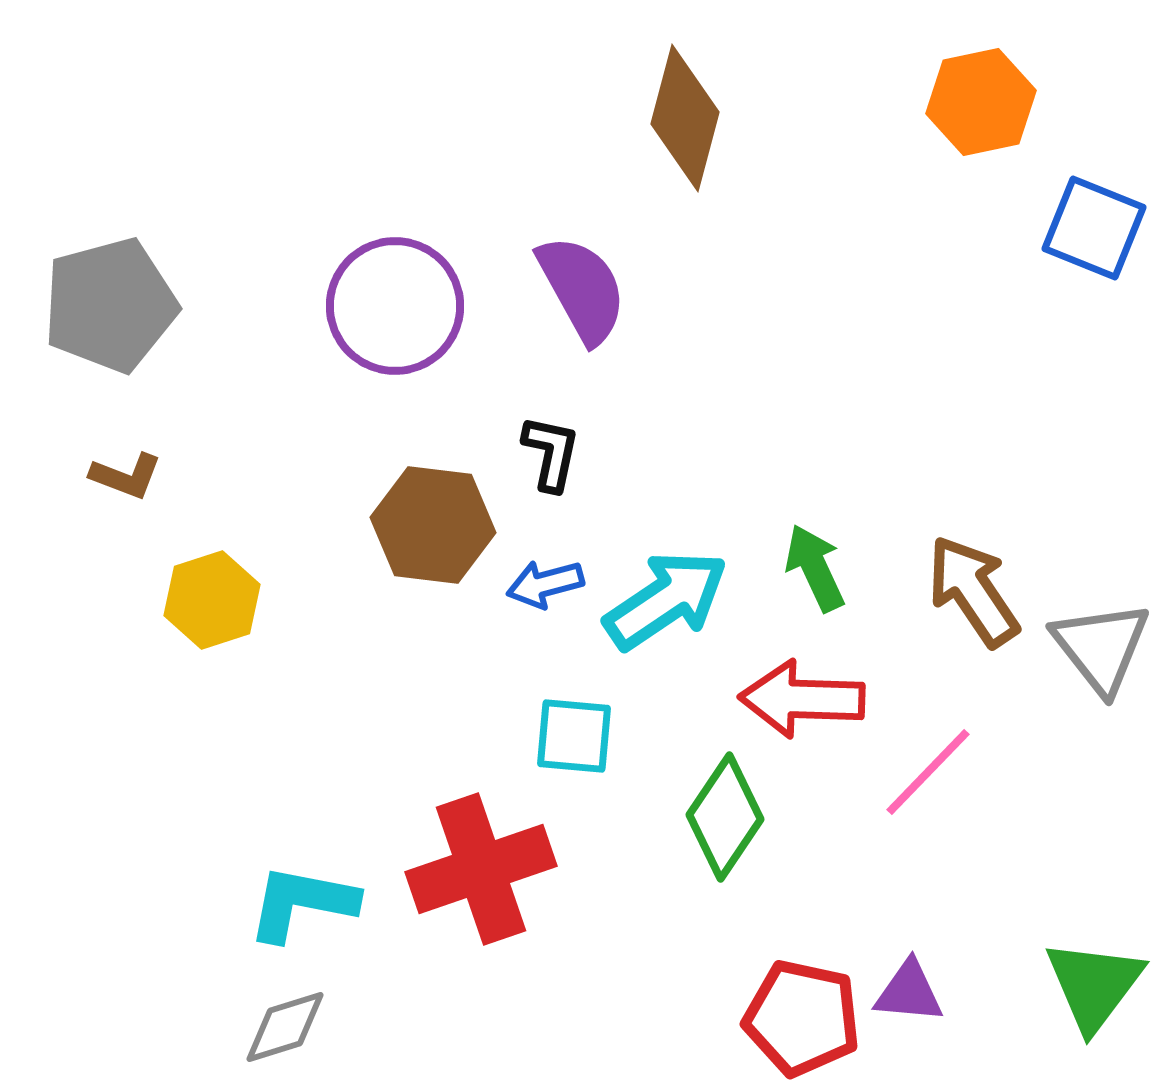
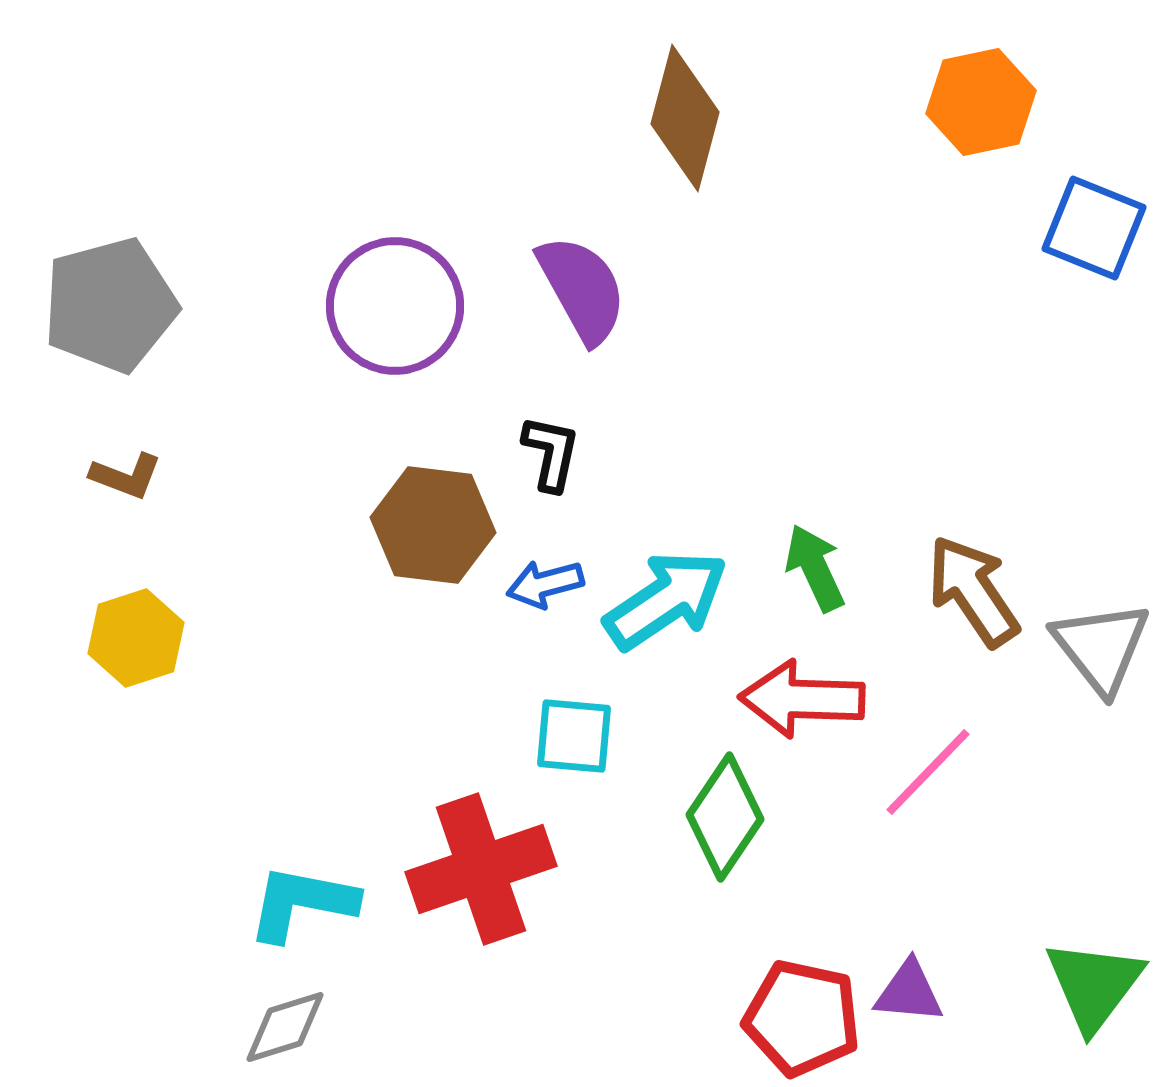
yellow hexagon: moved 76 px left, 38 px down
